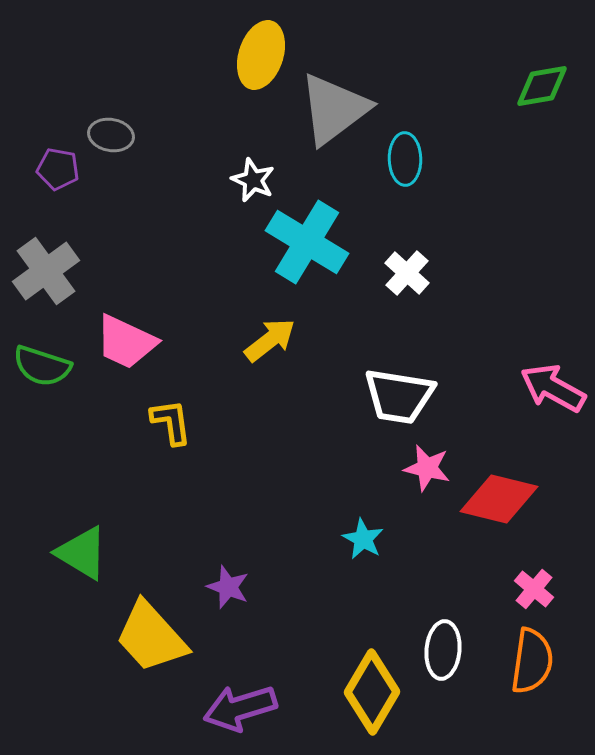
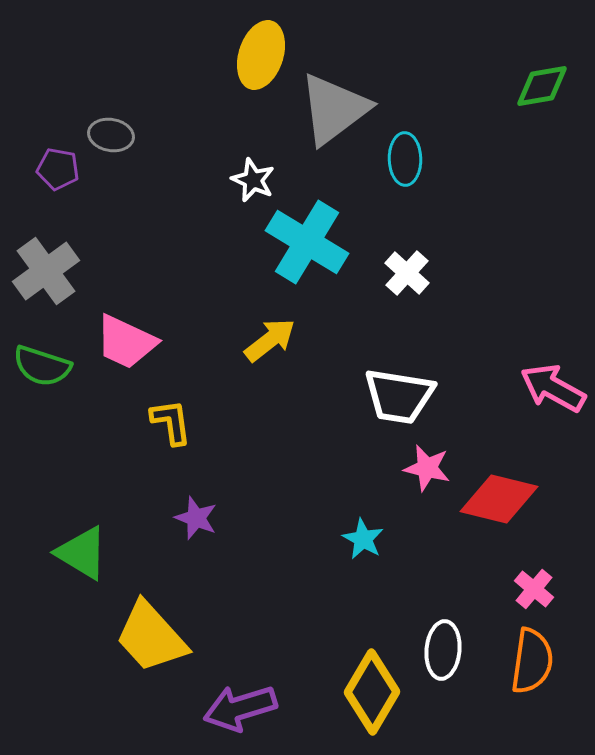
purple star: moved 32 px left, 69 px up
